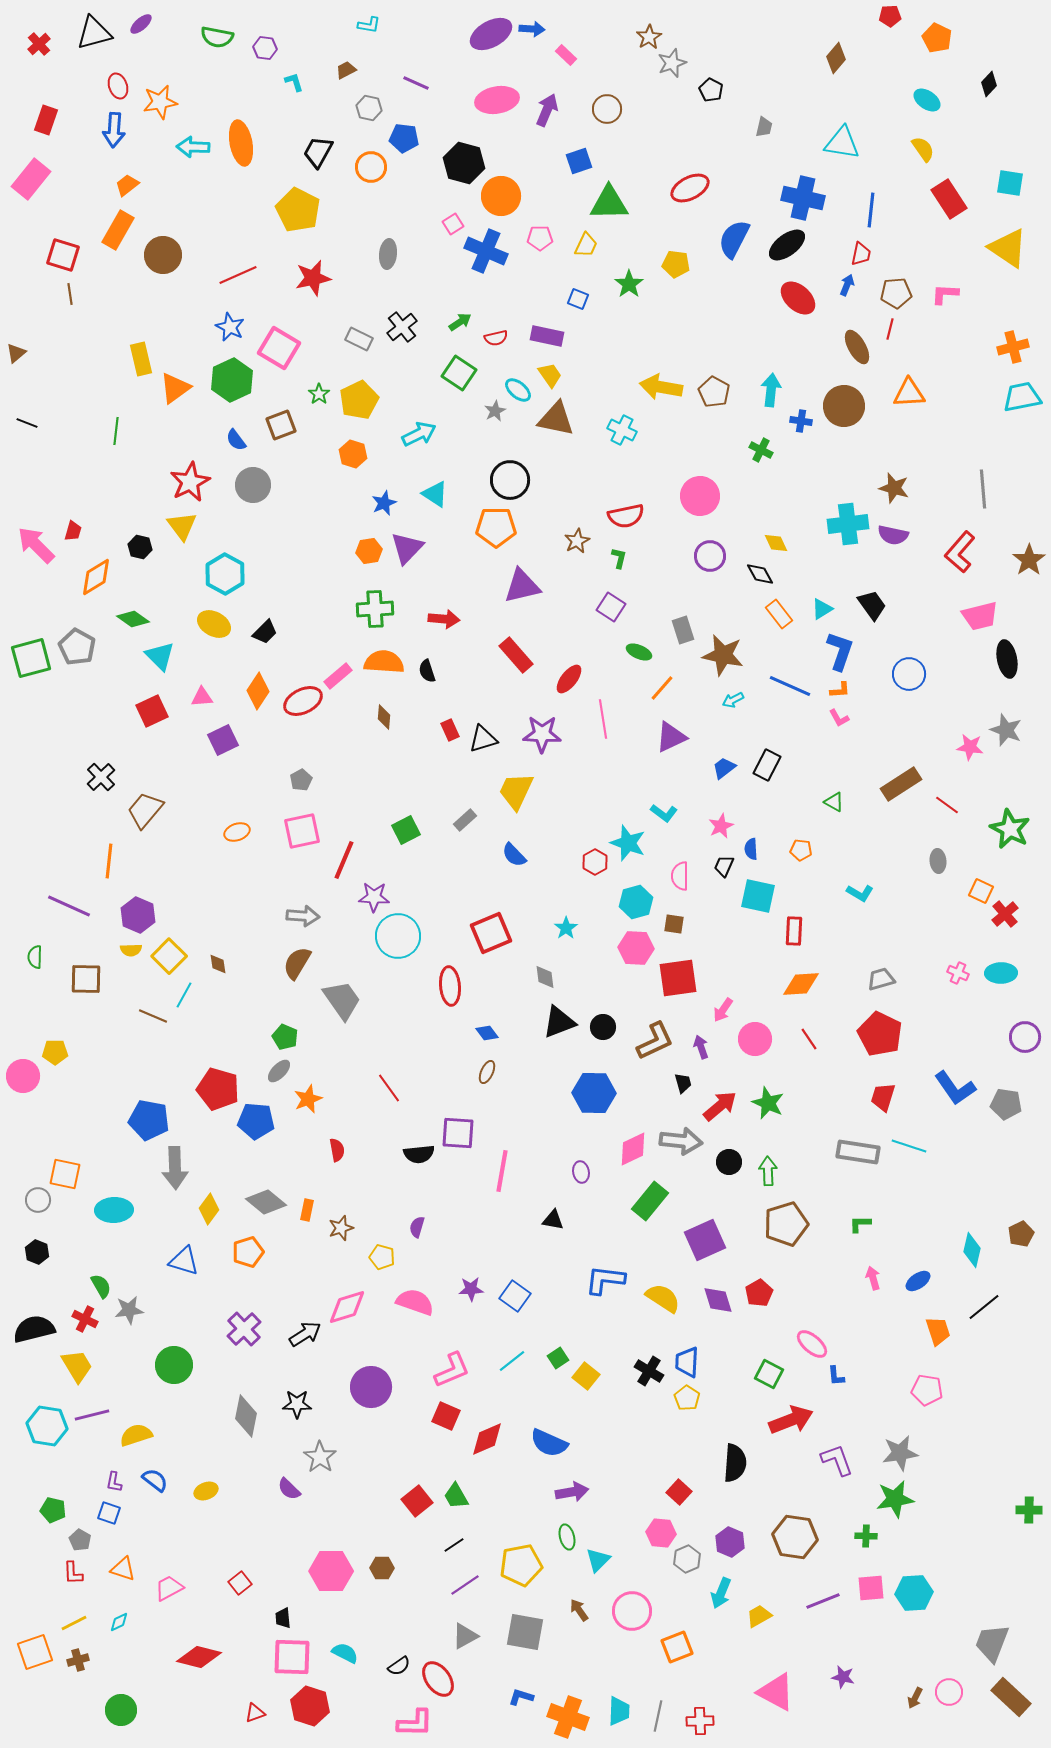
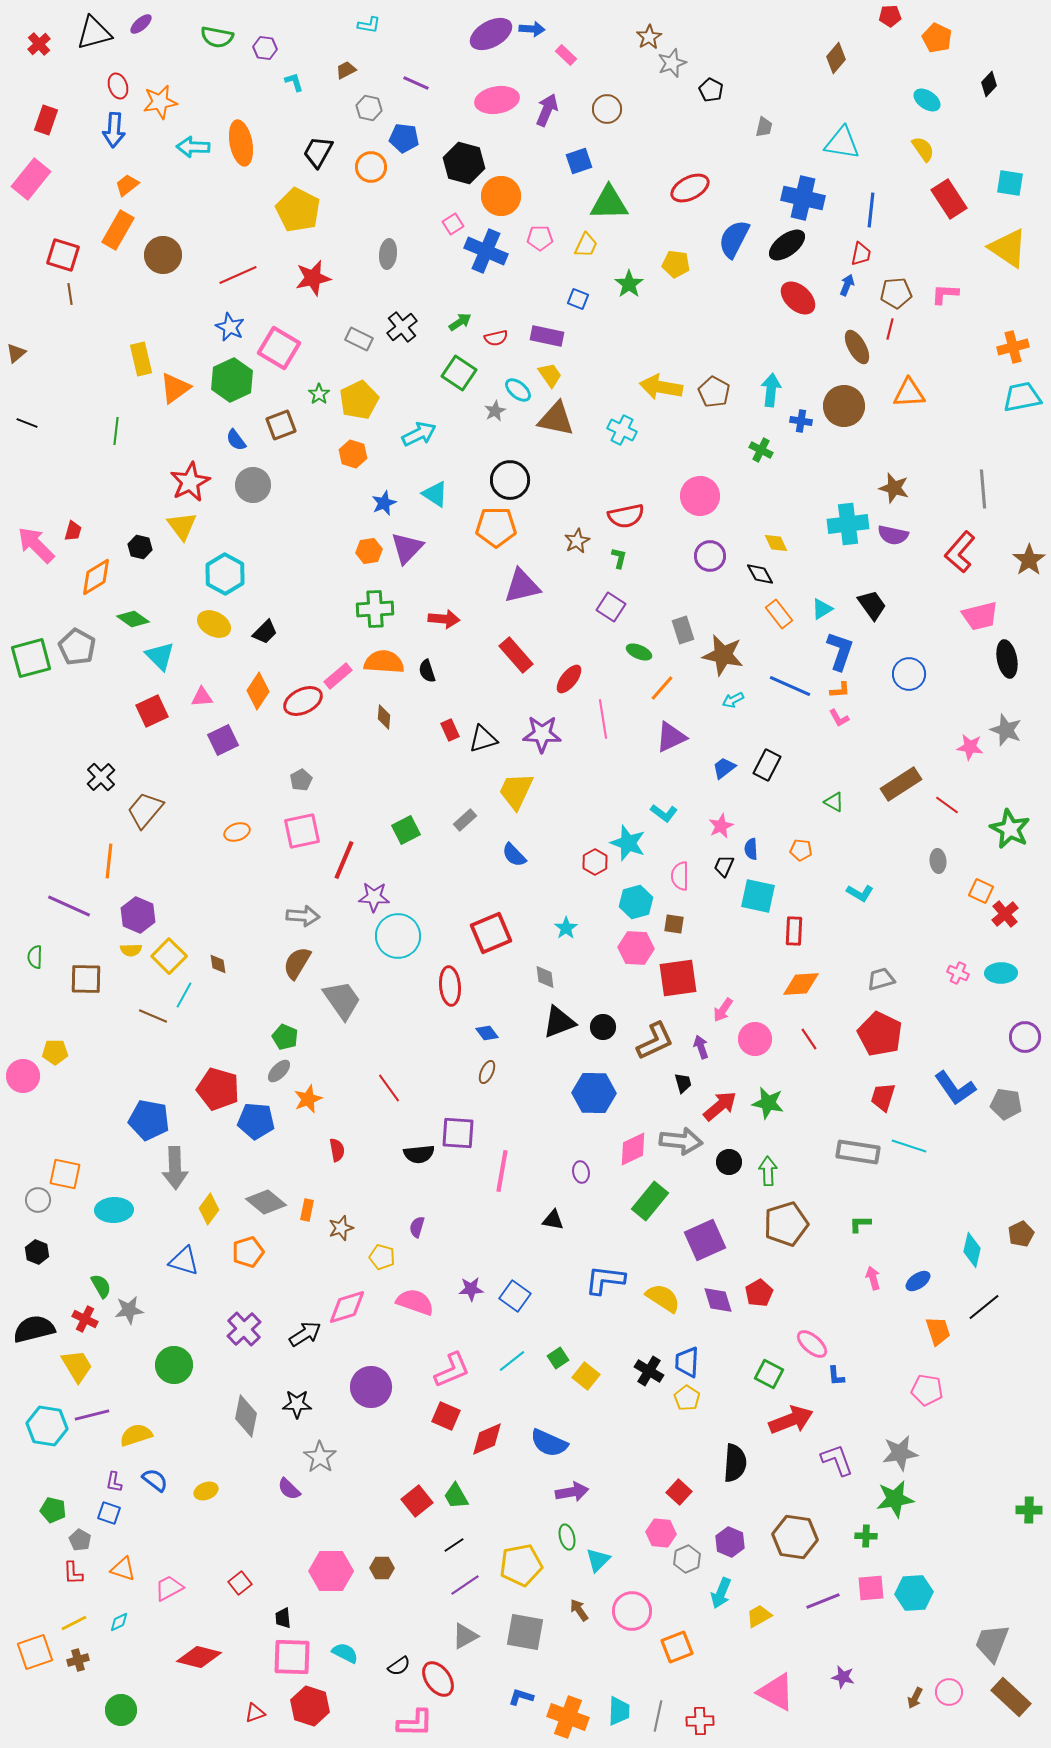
green star at (768, 1103): rotated 12 degrees counterclockwise
